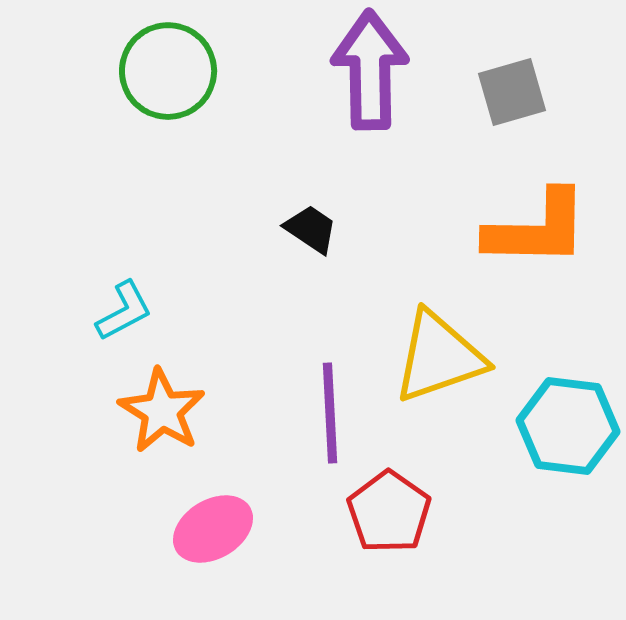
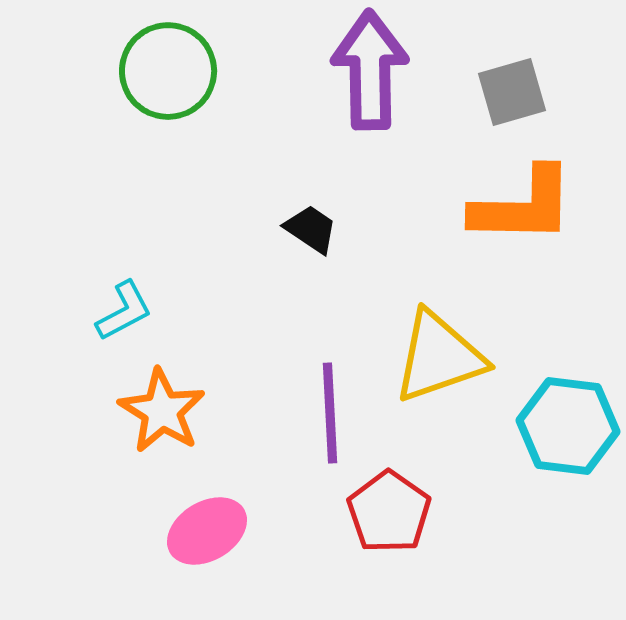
orange L-shape: moved 14 px left, 23 px up
pink ellipse: moved 6 px left, 2 px down
